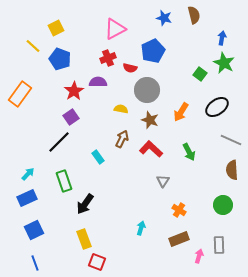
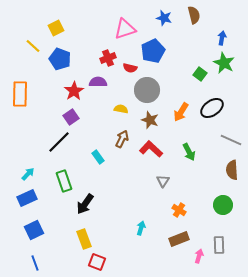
pink triangle at (115, 29): moved 10 px right; rotated 10 degrees clockwise
orange rectangle at (20, 94): rotated 35 degrees counterclockwise
black ellipse at (217, 107): moved 5 px left, 1 px down
